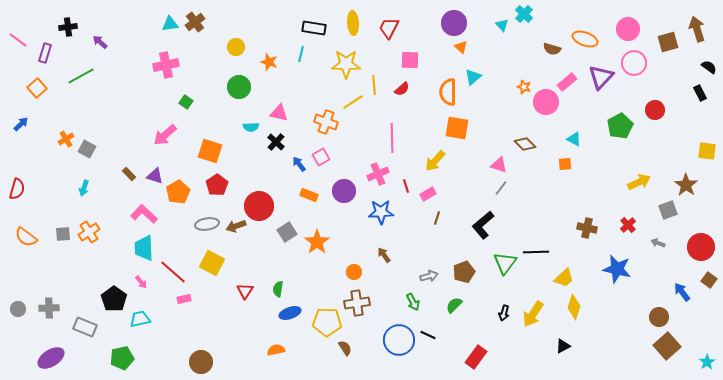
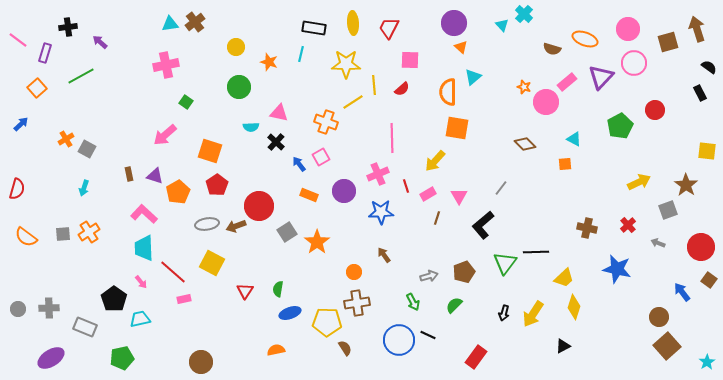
pink triangle at (499, 165): moved 40 px left, 31 px down; rotated 42 degrees clockwise
brown rectangle at (129, 174): rotated 32 degrees clockwise
